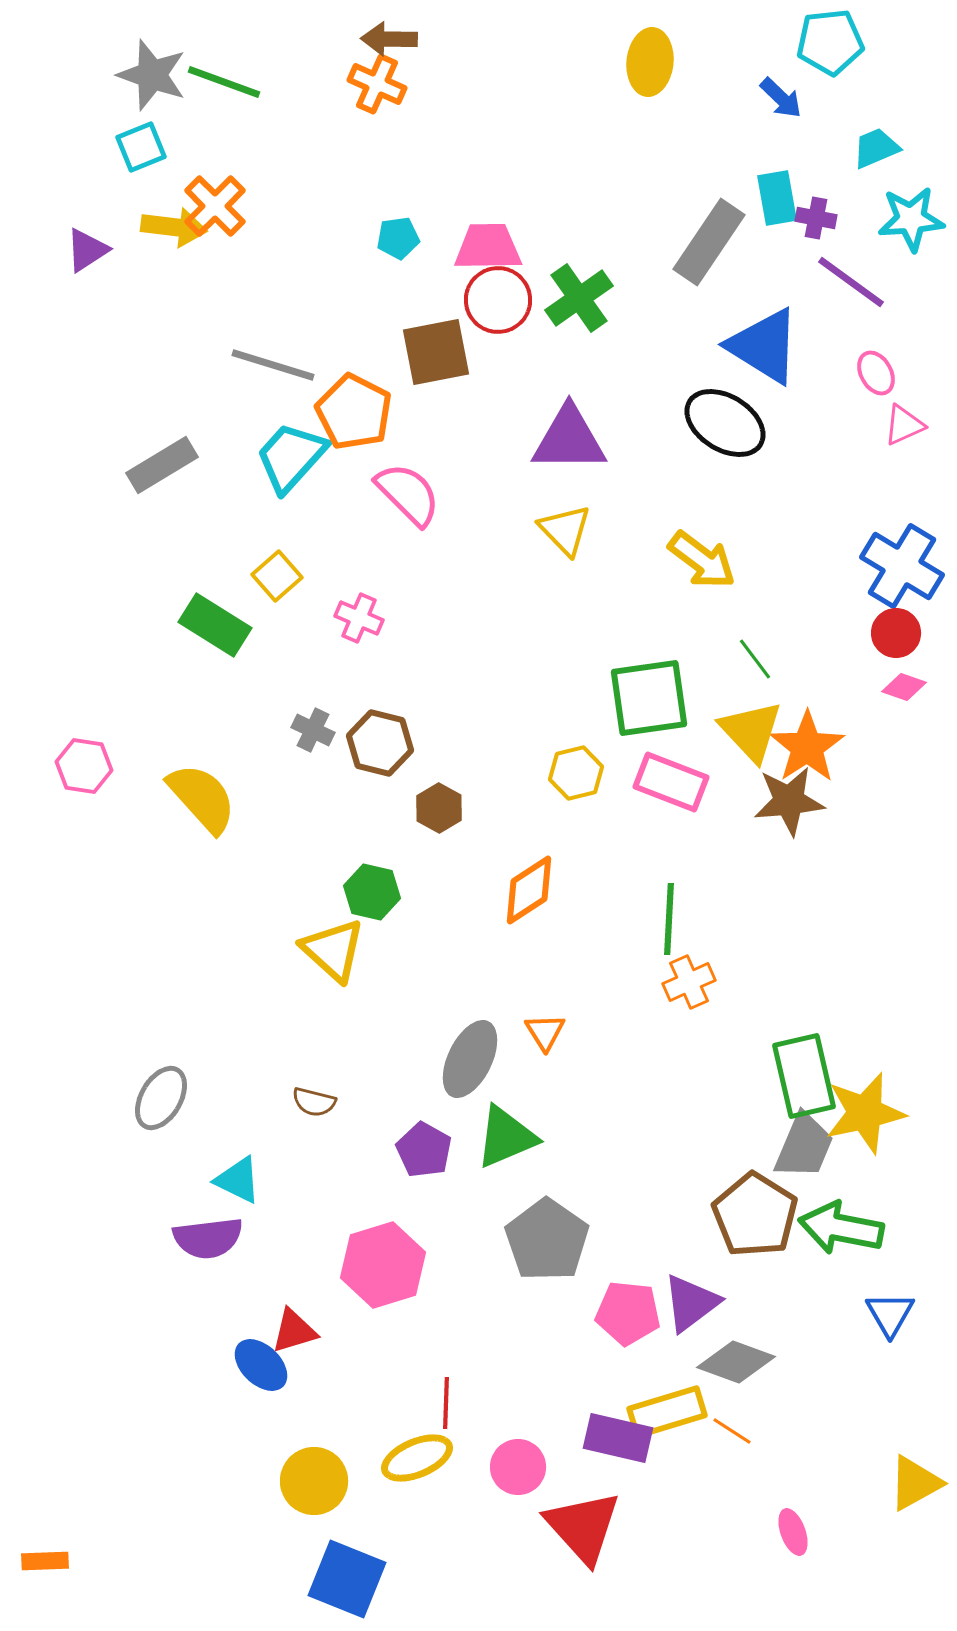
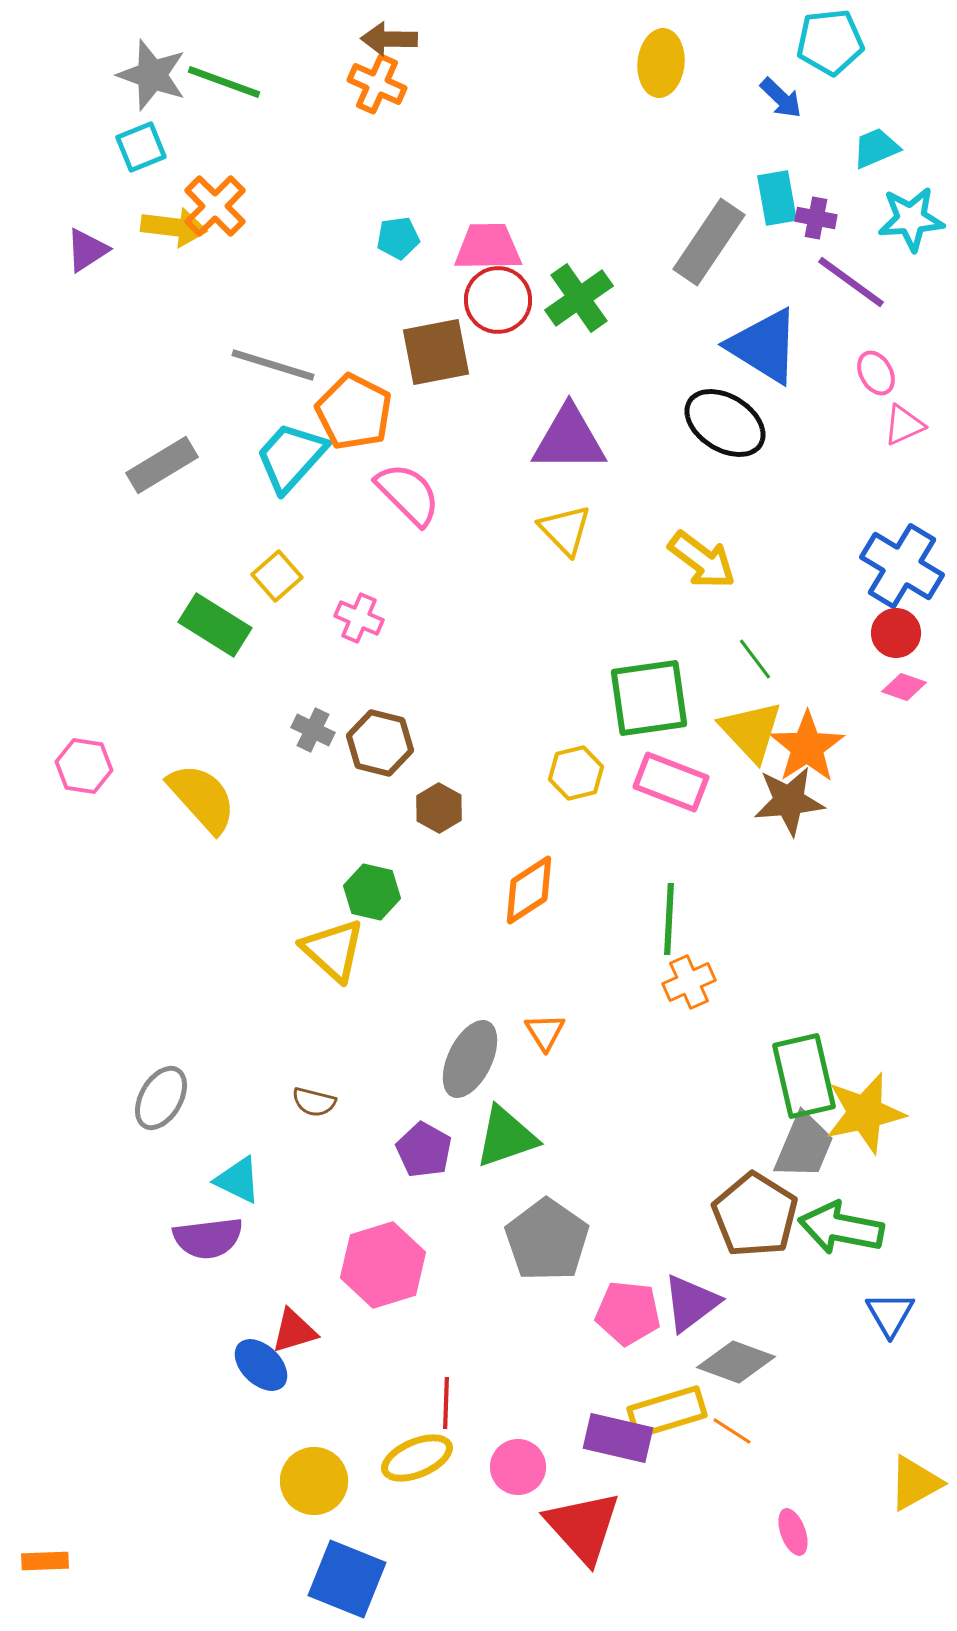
yellow ellipse at (650, 62): moved 11 px right, 1 px down
green triangle at (506, 1137): rotated 4 degrees clockwise
